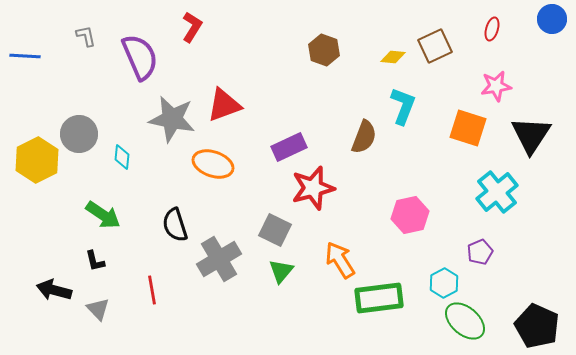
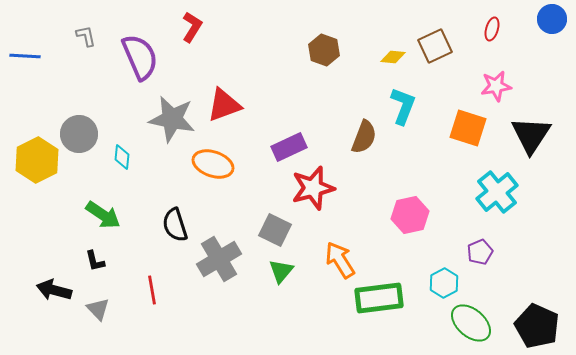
green ellipse: moved 6 px right, 2 px down
